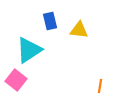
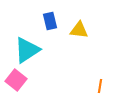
cyan triangle: moved 2 px left
